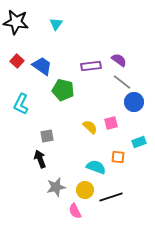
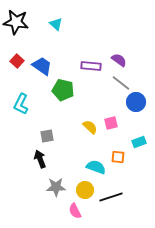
cyan triangle: rotated 24 degrees counterclockwise
purple rectangle: rotated 12 degrees clockwise
gray line: moved 1 px left, 1 px down
blue circle: moved 2 px right
gray star: rotated 12 degrees clockwise
